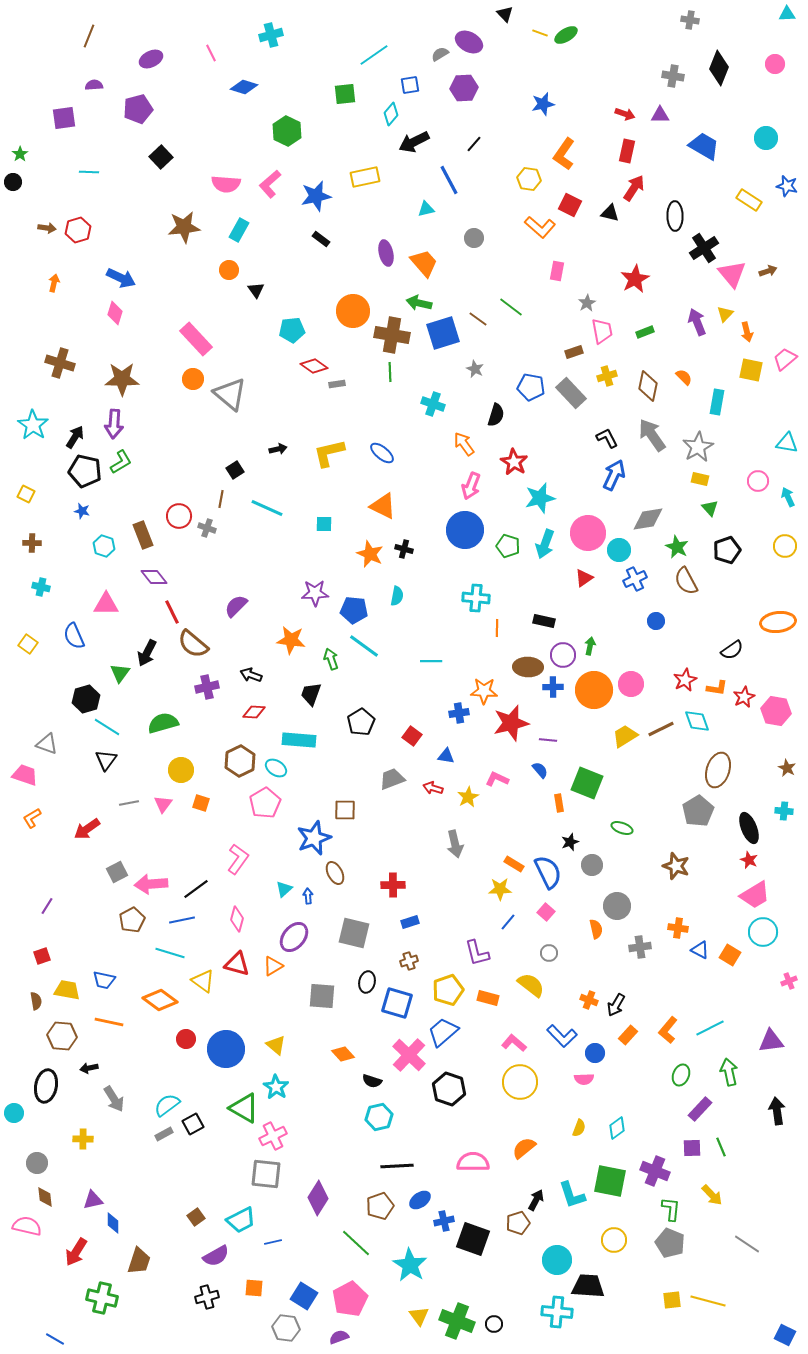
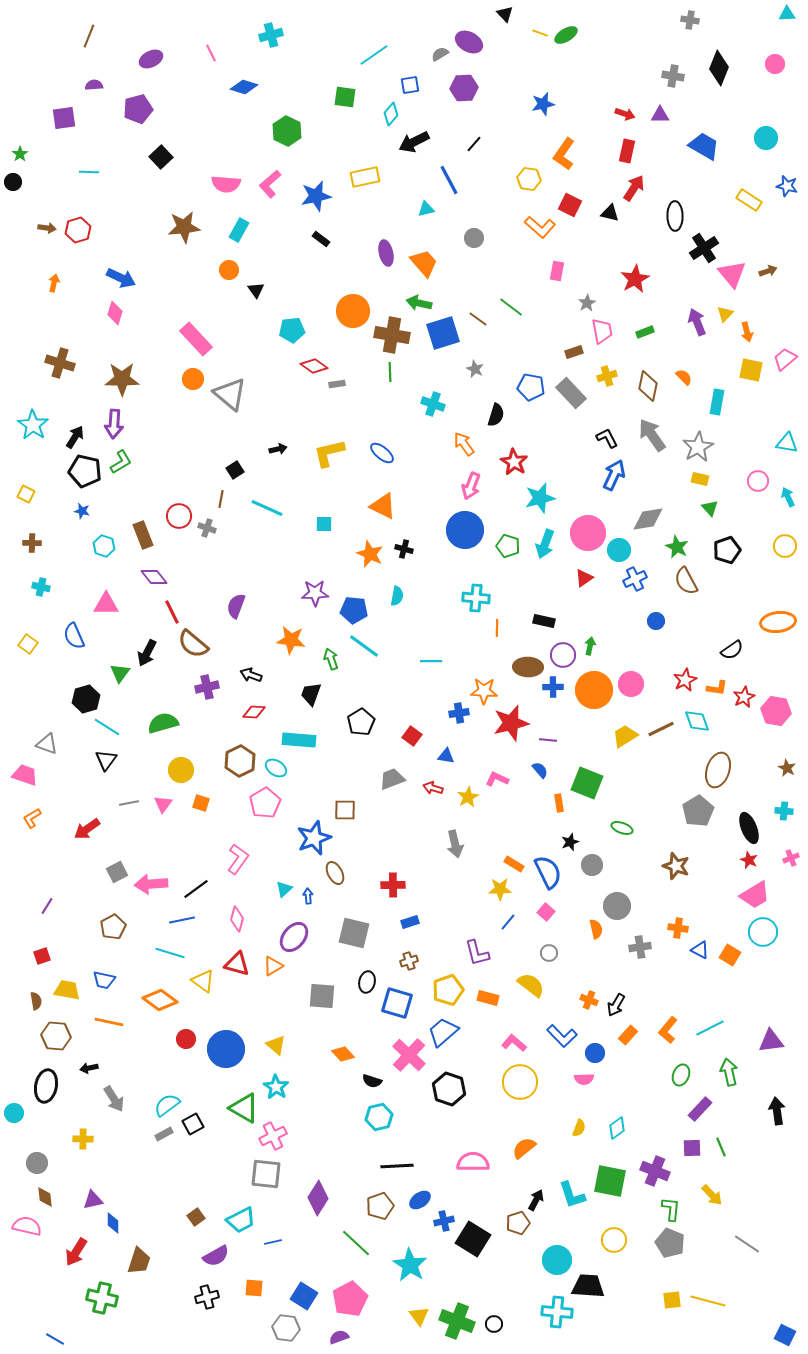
green square at (345, 94): moved 3 px down; rotated 15 degrees clockwise
purple semicircle at (236, 606): rotated 25 degrees counterclockwise
brown pentagon at (132, 920): moved 19 px left, 7 px down
pink cross at (789, 981): moved 2 px right, 123 px up
brown hexagon at (62, 1036): moved 6 px left
black square at (473, 1239): rotated 12 degrees clockwise
